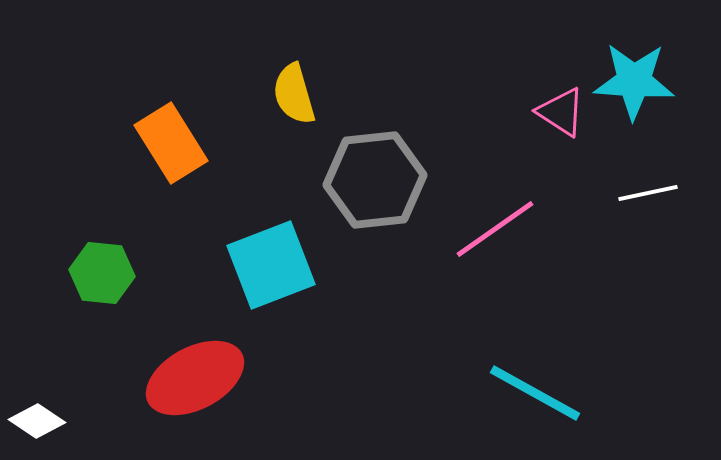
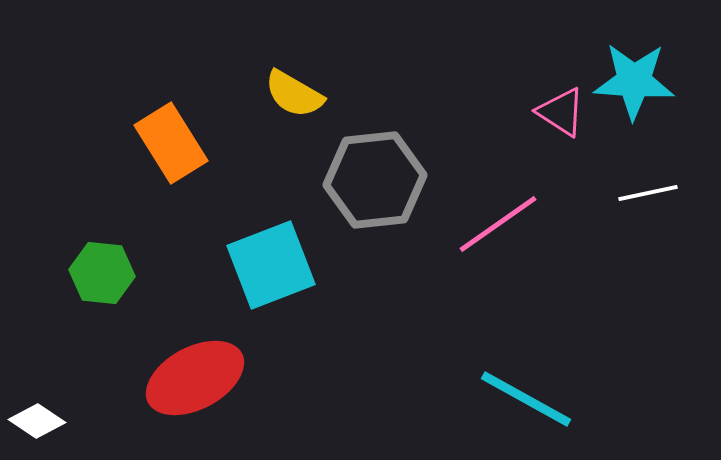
yellow semicircle: rotated 44 degrees counterclockwise
pink line: moved 3 px right, 5 px up
cyan line: moved 9 px left, 6 px down
